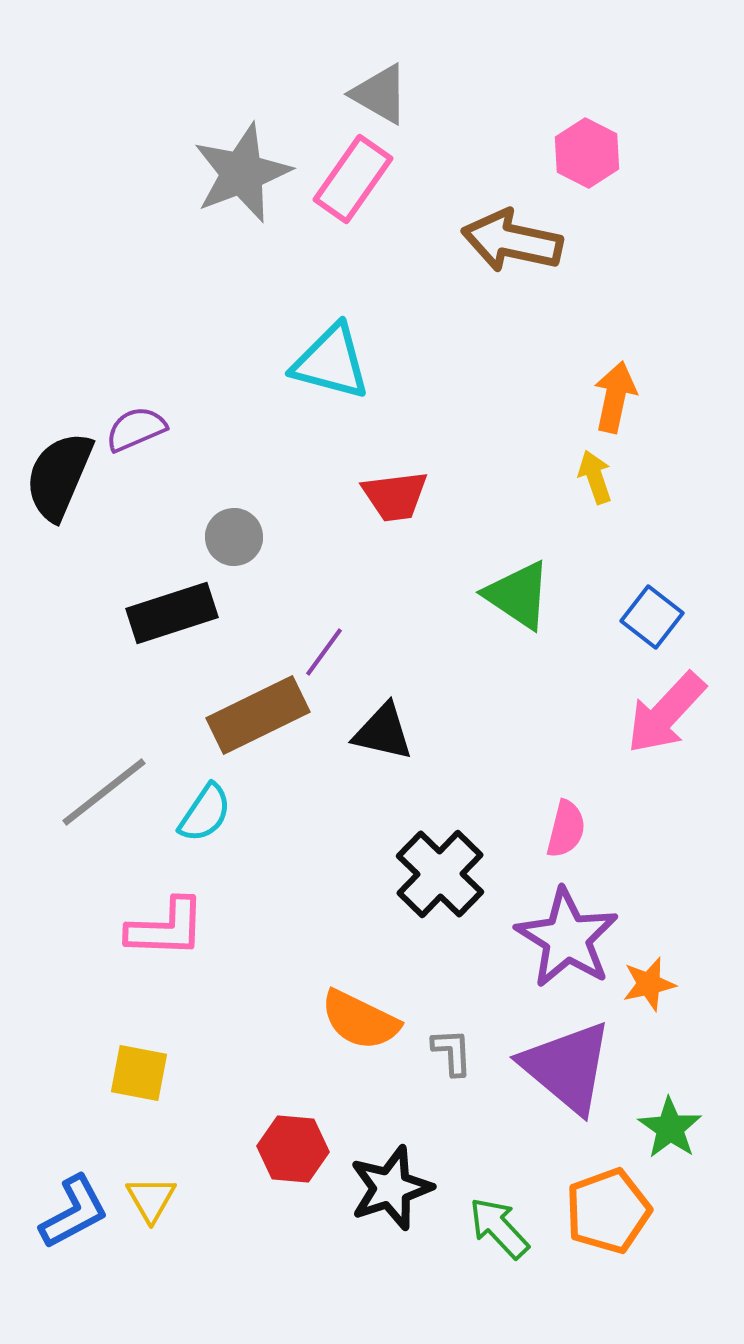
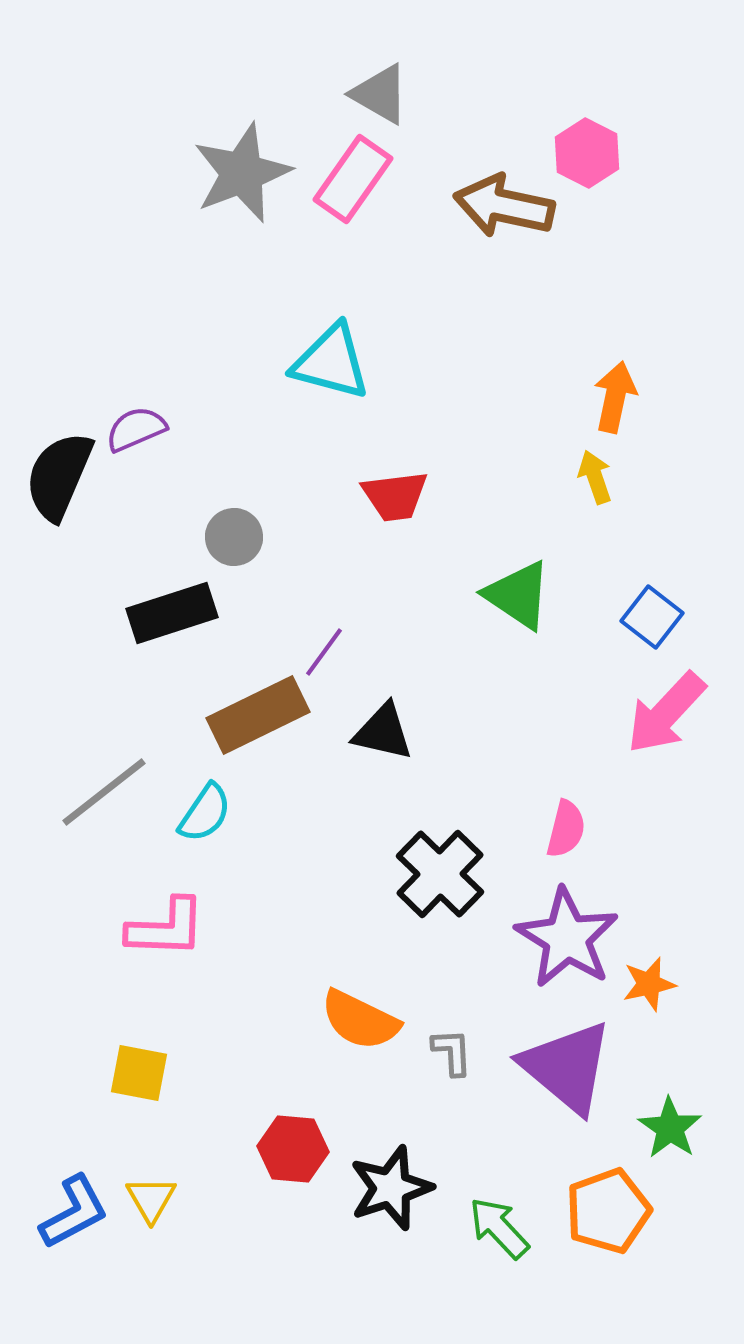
brown arrow: moved 8 px left, 35 px up
